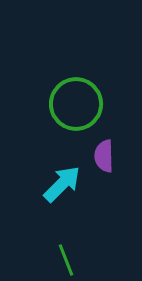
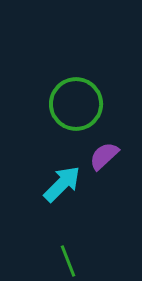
purple semicircle: rotated 48 degrees clockwise
green line: moved 2 px right, 1 px down
